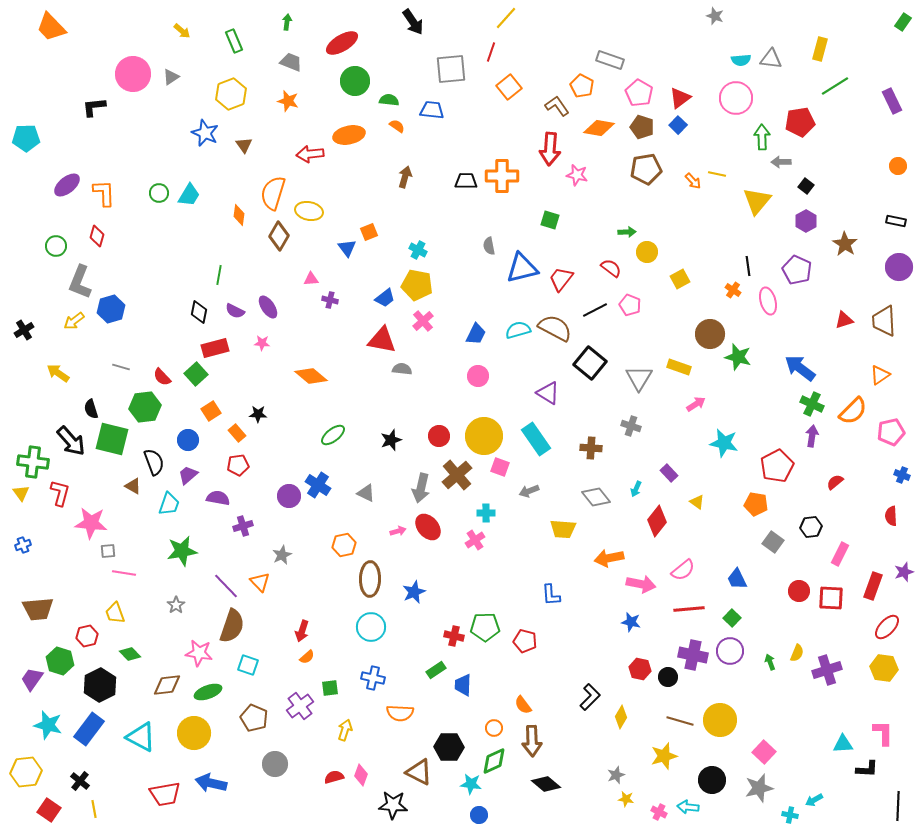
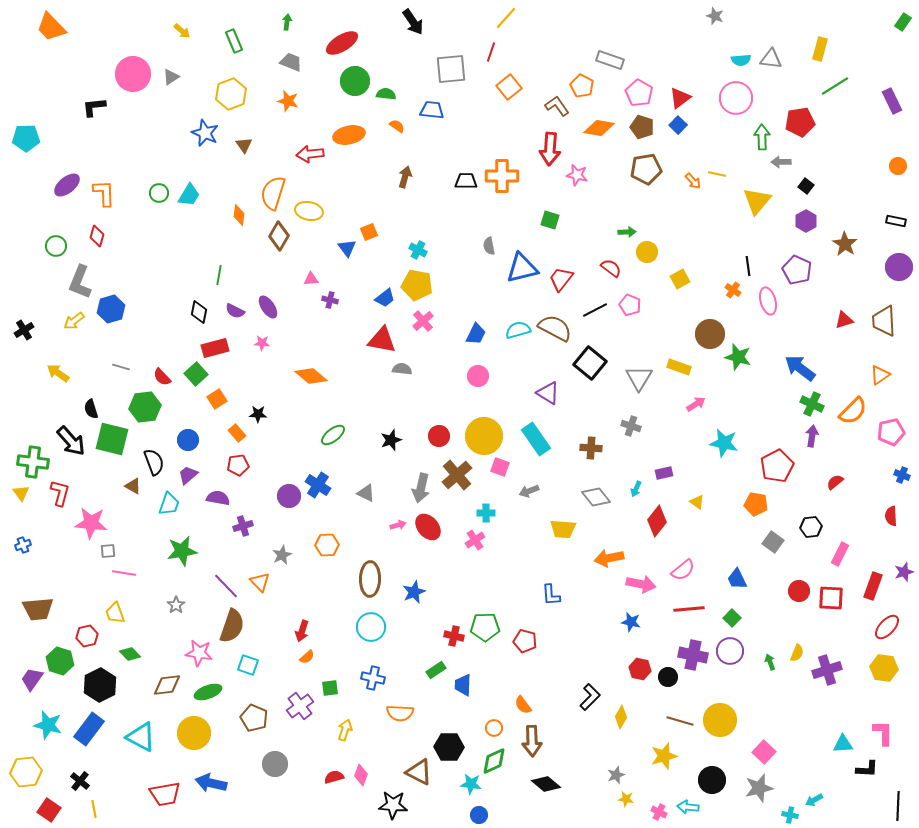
green semicircle at (389, 100): moved 3 px left, 6 px up
orange square at (211, 411): moved 6 px right, 12 px up
purple rectangle at (669, 473): moved 5 px left; rotated 60 degrees counterclockwise
pink arrow at (398, 531): moved 6 px up
orange hexagon at (344, 545): moved 17 px left; rotated 10 degrees clockwise
